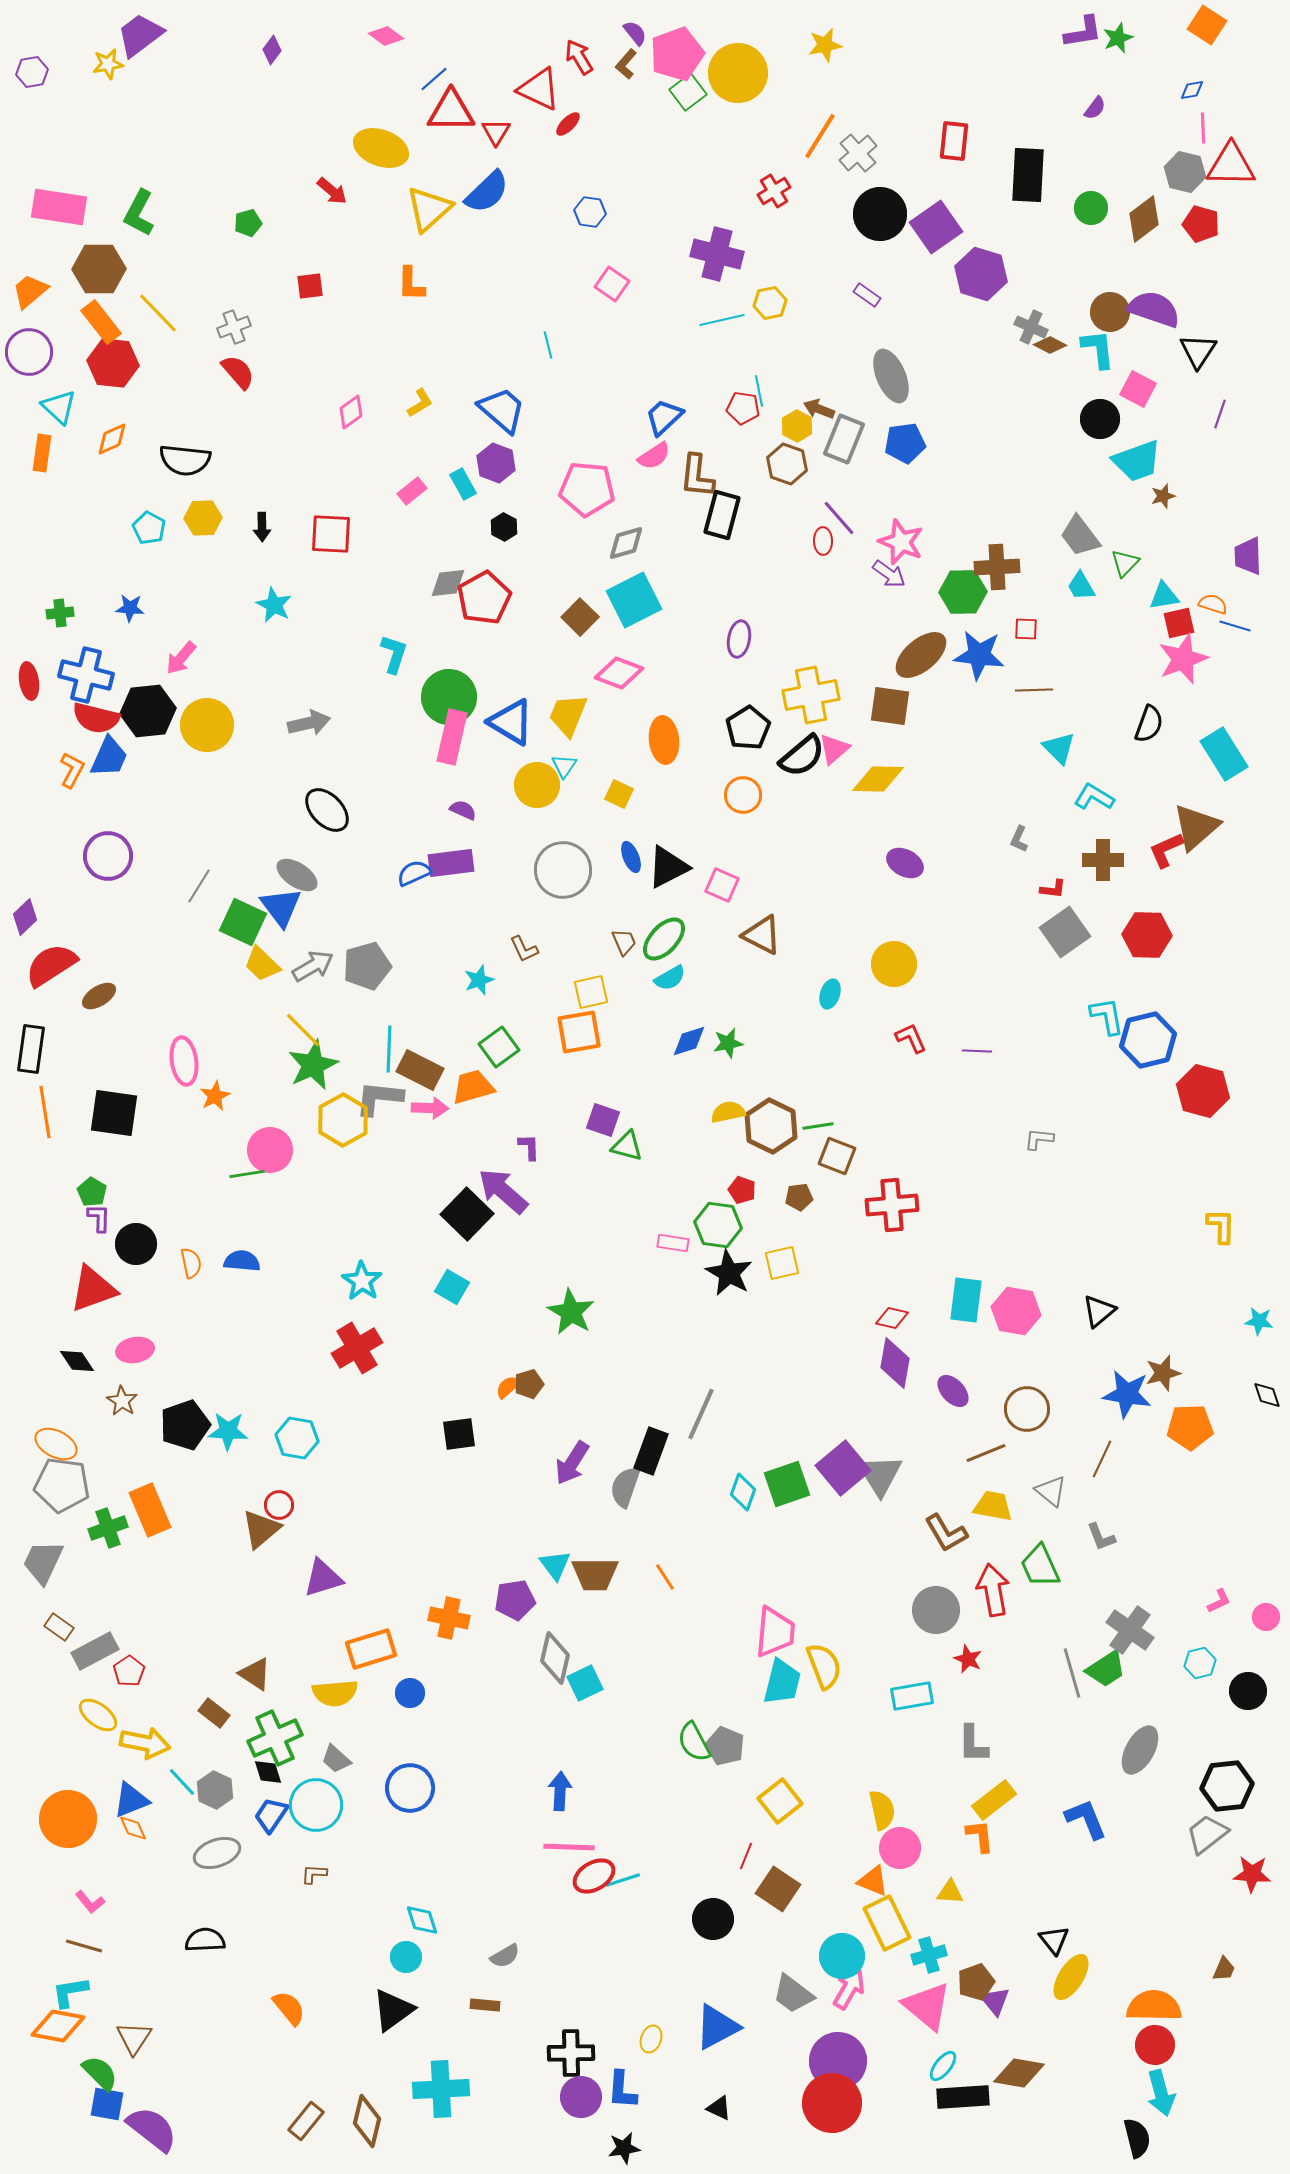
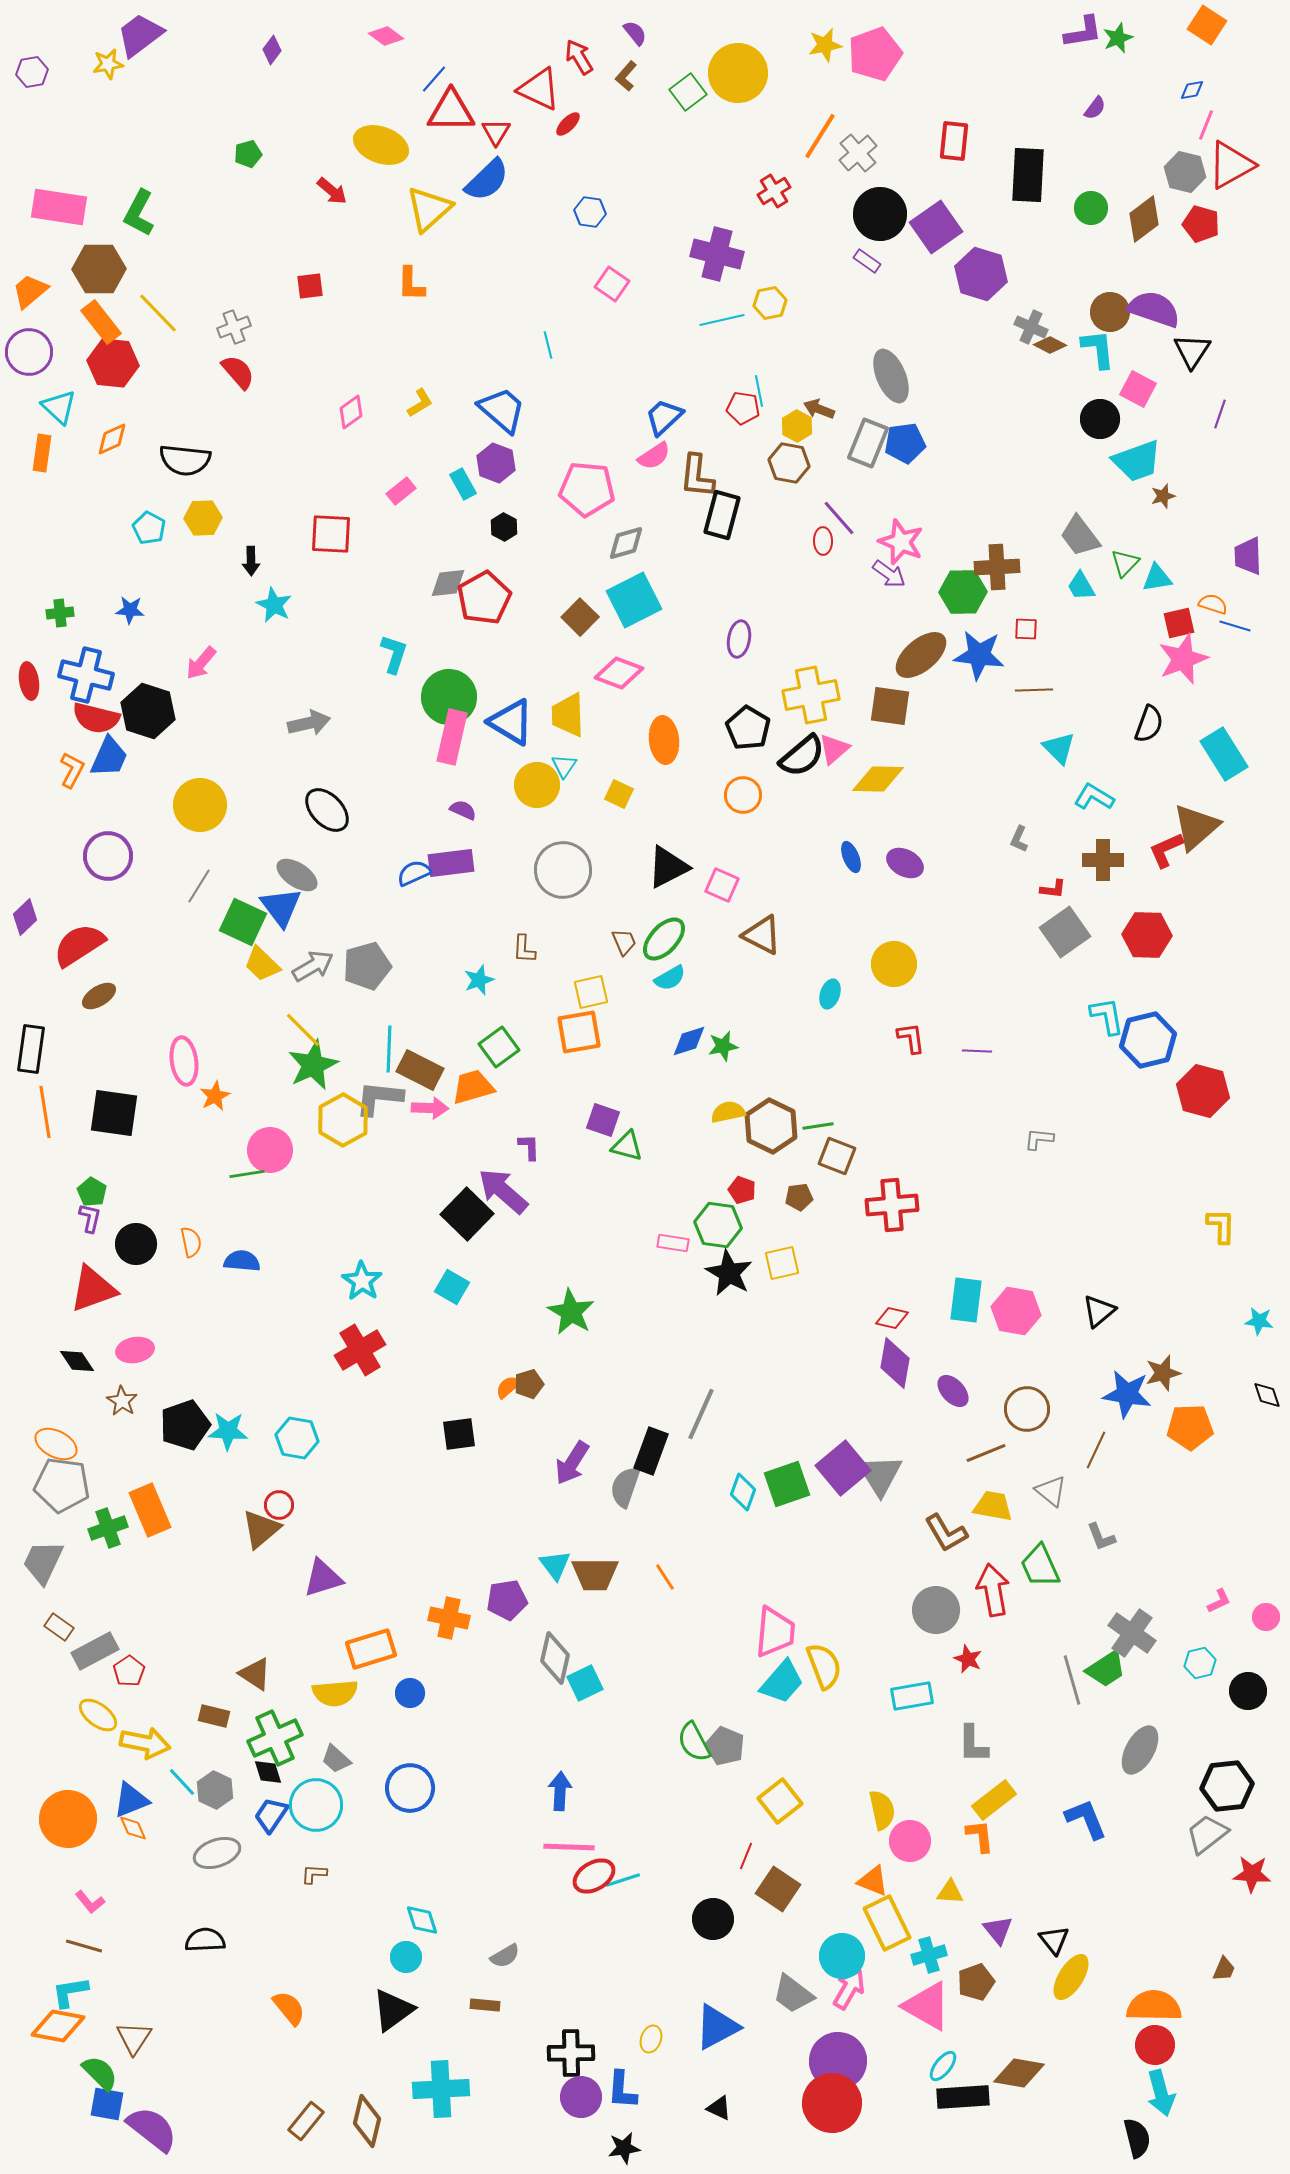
pink pentagon at (677, 54): moved 198 px right
brown L-shape at (626, 64): moved 12 px down
blue line at (434, 79): rotated 8 degrees counterclockwise
pink line at (1203, 128): moved 3 px right, 3 px up; rotated 24 degrees clockwise
yellow ellipse at (381, 148): moved 3 px up
red triangle at (1231, 165): rotated 30 degrees counterclockwise
blue semicircle at (487, 192): moved 12 px up
green pentagon at (248, 223): moved 69 px up
purple rectangle at (867, 295): moved 34 px up
black triangle at (1198, 351): moved 6 px left
gray rectangle at (844, 439): moved 24 px right, 4 px down
brown hexagon at (787, 464): moved 2 px right, 1 px up; rotated 9 degrees counterclockwise
pink rectangle at (412, 491): moved 11 px left
black arrow at (262, 527): moved 11 px left, 34 px down
cyan triangle at (1164, 596): moved 7 px left, 18 px up
blue star at (130, 608): moved 2 px down
pink arrow at (181, 658): moved 20 px right, 5 px down
black hexagon at (148, 711): rotated 24 degrees clockwise
yellow trapezoid at (568, 715): rotated 24 degrees counterclockwise
yellow circle at (207, 725): moved 7 px left, 80 px down
black pentagon at (748, 728): rotated 9 degrees counterclockwise
blue ellipse at (631, 857): moved 220 px right
brown L-shape at (524, 949): rotated 28 degrees clockwise
red semicircle at (51, 965): moved 28 px right, 20 px up
red L-shape at (911, 1038): rotated 16 degrees clockwise
green star at (728, 1043): moved 5 px left, 3 px down
purple L-shape at (99, 1218): moved 9 px left; rotated 12 degrees clockwise
orange semicircle at (191, 1263): moved 21 px up
red cross at (357, 1348): moved 3 px right, 2 px down
brown line at (1102, 1459): moved 6 px left, 9 px up
purple pentagon at (515, 1600): moved 8 px left
gray cross at (1130, 1630): moved 2 px right, 3 px down
gray line at (1072, 1673): moved 7 px down
cyan trapezoid at (782, 1682): rotated 27 degrees clockwise
brown rectangle at (214, 1713): moved 3 px down; rotated 24 degrees counterclockwise
pink circle at (900, 1848): moved 10 px right, 7 px up
purple triangle at (995, 2001): moved 3 px right, 71 px up
pink triangle at (927, 2006): rotated 10 degrees counterclockwise
